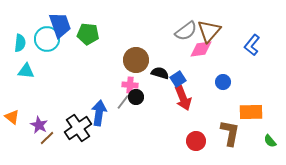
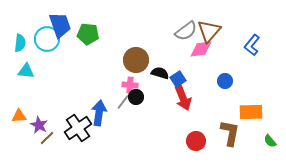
blue circle: moved 2 px right, 1 px up
orange triangle: moved 7 px right, 1 px up; rotated 42 degrees counterclockwise
